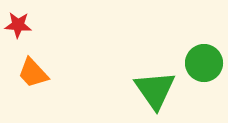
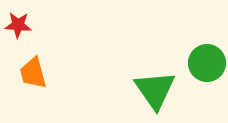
green circle: moved 3 px right
orange trapezoid: rotated 28 degrees clockwise
